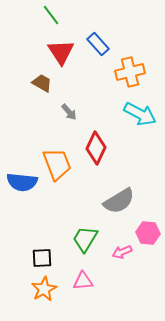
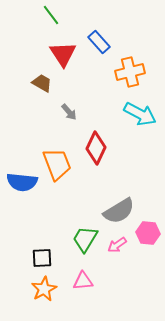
blue rectangle: moved 1 px right, 2 px up
red triangle: moved 2 px right, 2 px down
gray semicircle: moved 10 px down
pink arrow: moved 5 px left, 7 px up; rotated 12 degrees counterclockwise
